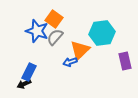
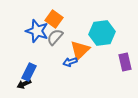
purple rectangle: moved 1 px down
